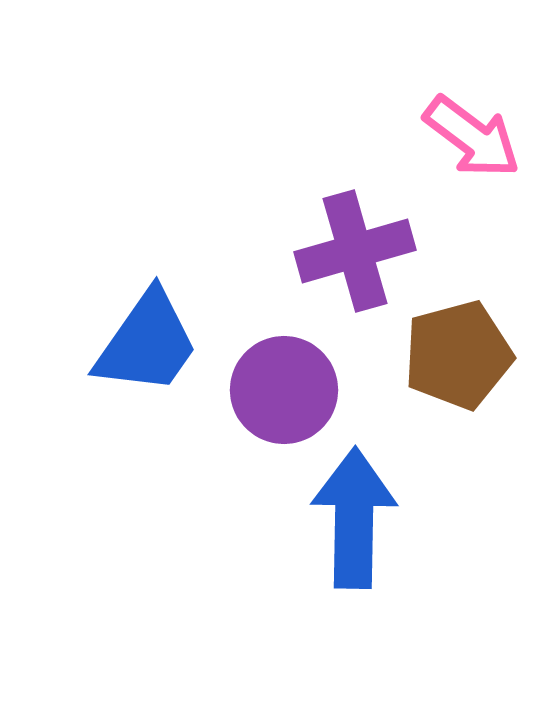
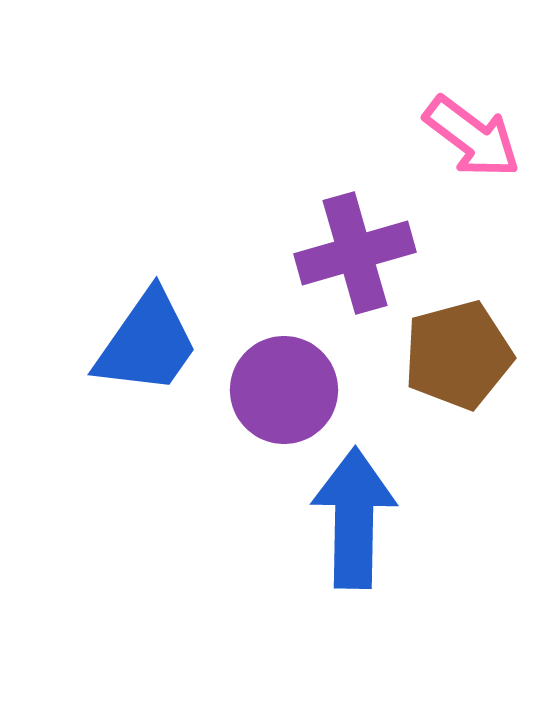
purple cross: moved 2 px down
